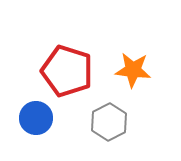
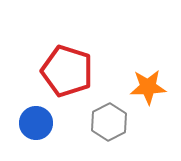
orange star: moved 15 px right, 17 px down; rotated 9 degrees counterclockwise
blue circle: moved 5 px down
